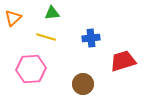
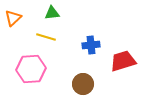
blue cross: moved 7 px down
